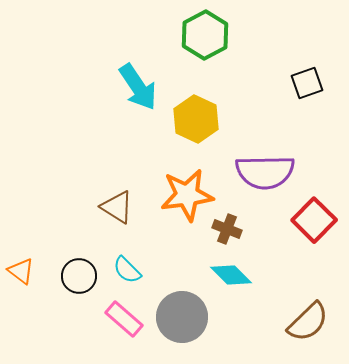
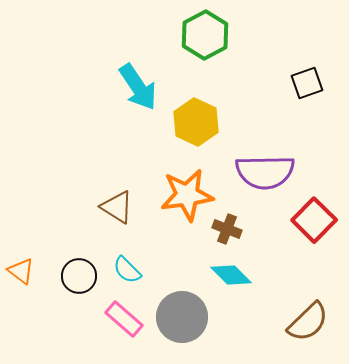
yellow hexagon: moved 3 px down
